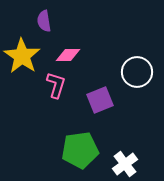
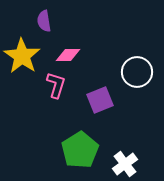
green pentagon: rotated 24 degrees counterclockwise
